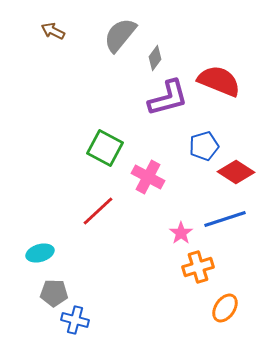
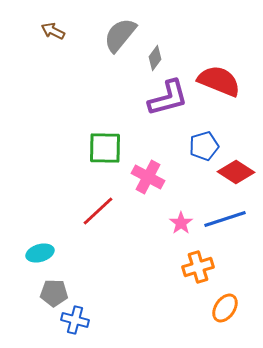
green square: rotated 27 degrees counterclockwise
pink star: moved 10 px up
